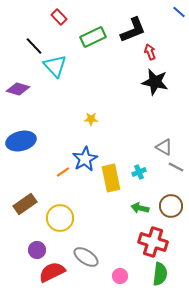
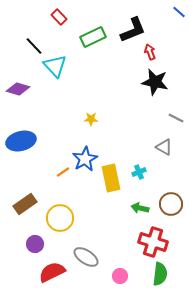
gray line: moved 49 px up
brown circle: moved 2 px up
purple circle: moved 2 px left, 6 px up
